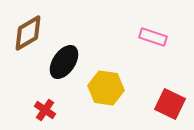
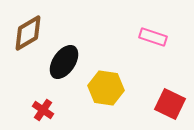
red cross: moved 2 px left
